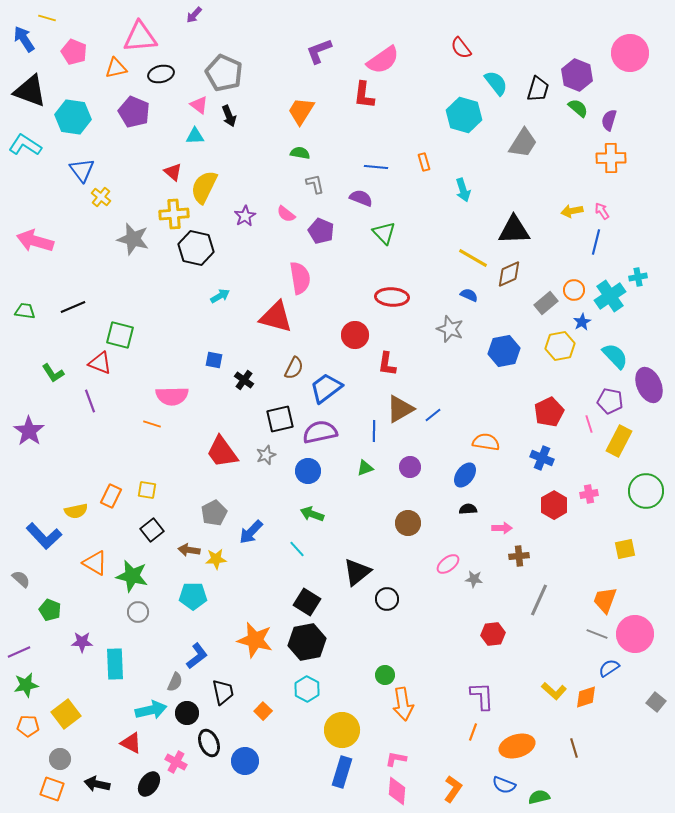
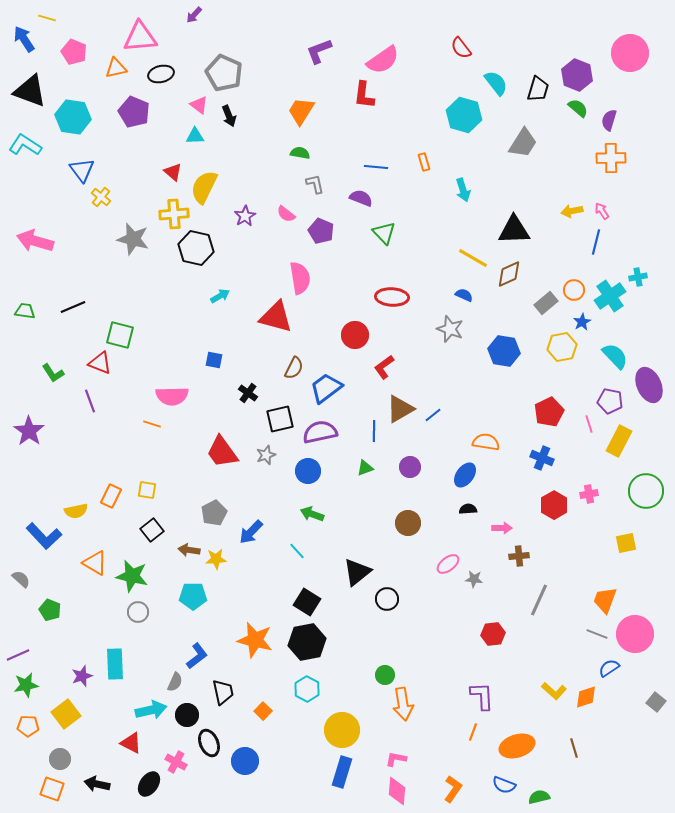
blue semicircle at (469, 295): moved 5 px left
yellow hexagon at (560, 346): moved 2 px right, 1 px down
blue hexagon at (504, 351): rotated 20 degrees clockwise
red L-shape at (387, 364): moved 3 px left, 3 px down; rotated 45 degrees clockwise
black cross at (244, 380): moved 4 px right, 13 px down
cyan line at (297, 549): moved 2 px down
yellow square at (625, 549): moved 1 px right, 6 px up
purple star at (82, 642): moved 34 px down; rotated 20 degrees counterclockwise
purple line at (19, 652): moved 1 px left, 3 px down
black circle at (187, 713): moved 2 px down
